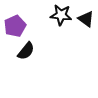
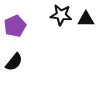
black triangle: rotated 36 degrees counterclockwise
black semicircle: moved 12 px left, 11 px down
